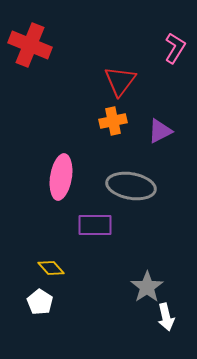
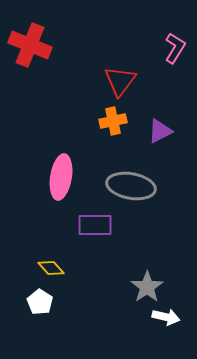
white arrow: rotated 64 degrees counterclockwise
